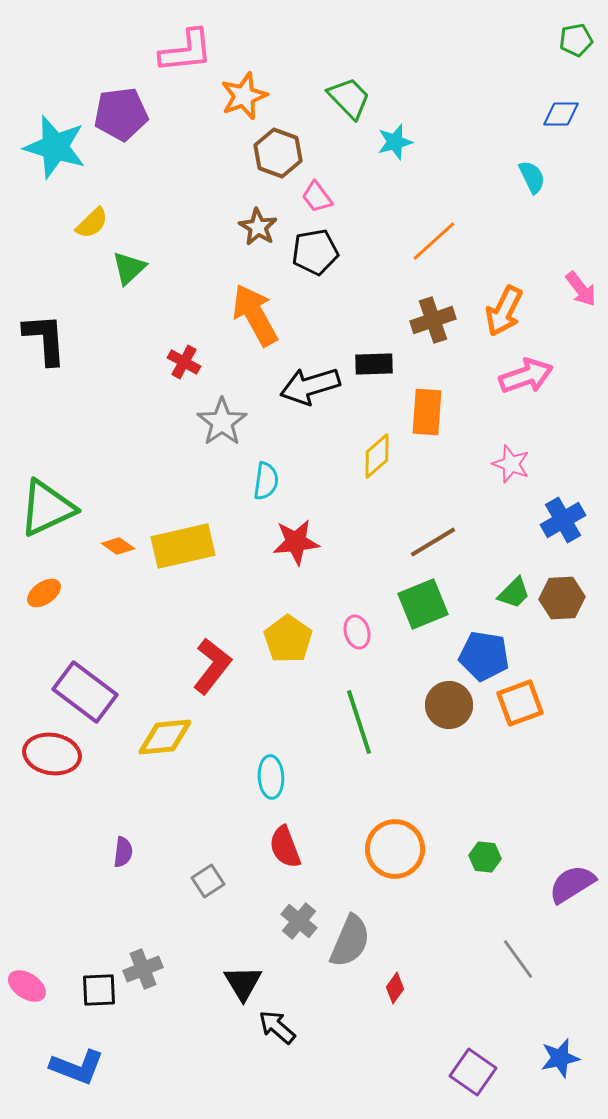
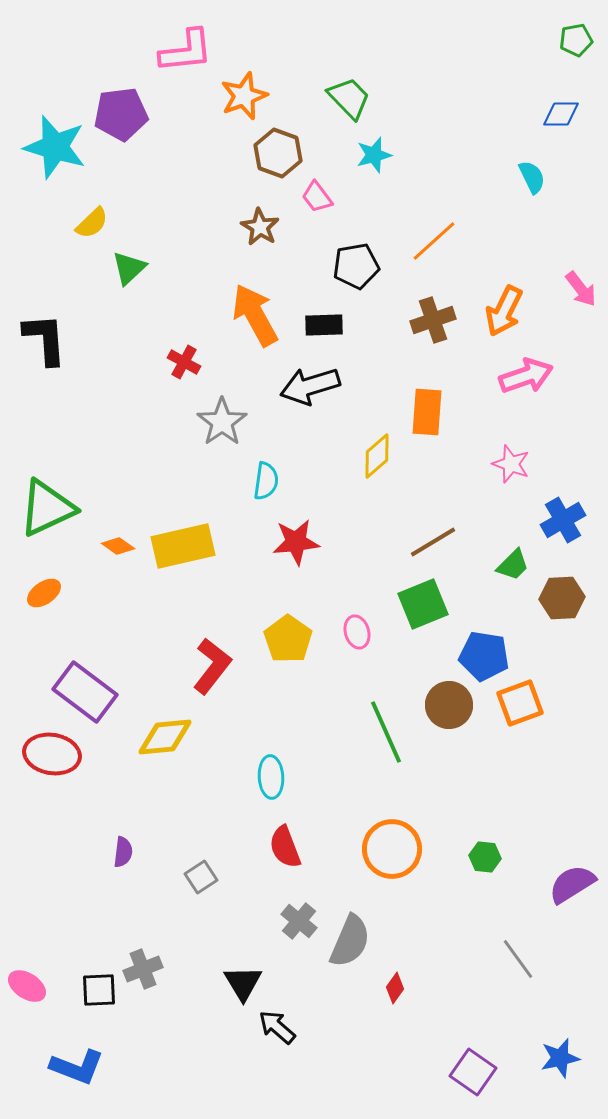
cyan star at (395, 142): moved 21 px left, 13 px down
brown star at (258, 227): moved 2 px right
black pentagon at (315, 252): moved 41 px right, 14 px down
black rectangle at (374, 364): moved 50 px left, 39 px up
green trapezoid at (514, 593): moved 1 px left, 28 px up
green line at (359, 722): moved 27 px right, 10 px down; rotated 6 degrees counterclockwise
orange circle at (395, 849): moved 3 px left
gray square at (208, 881): moved 7 px left, 4 px up
